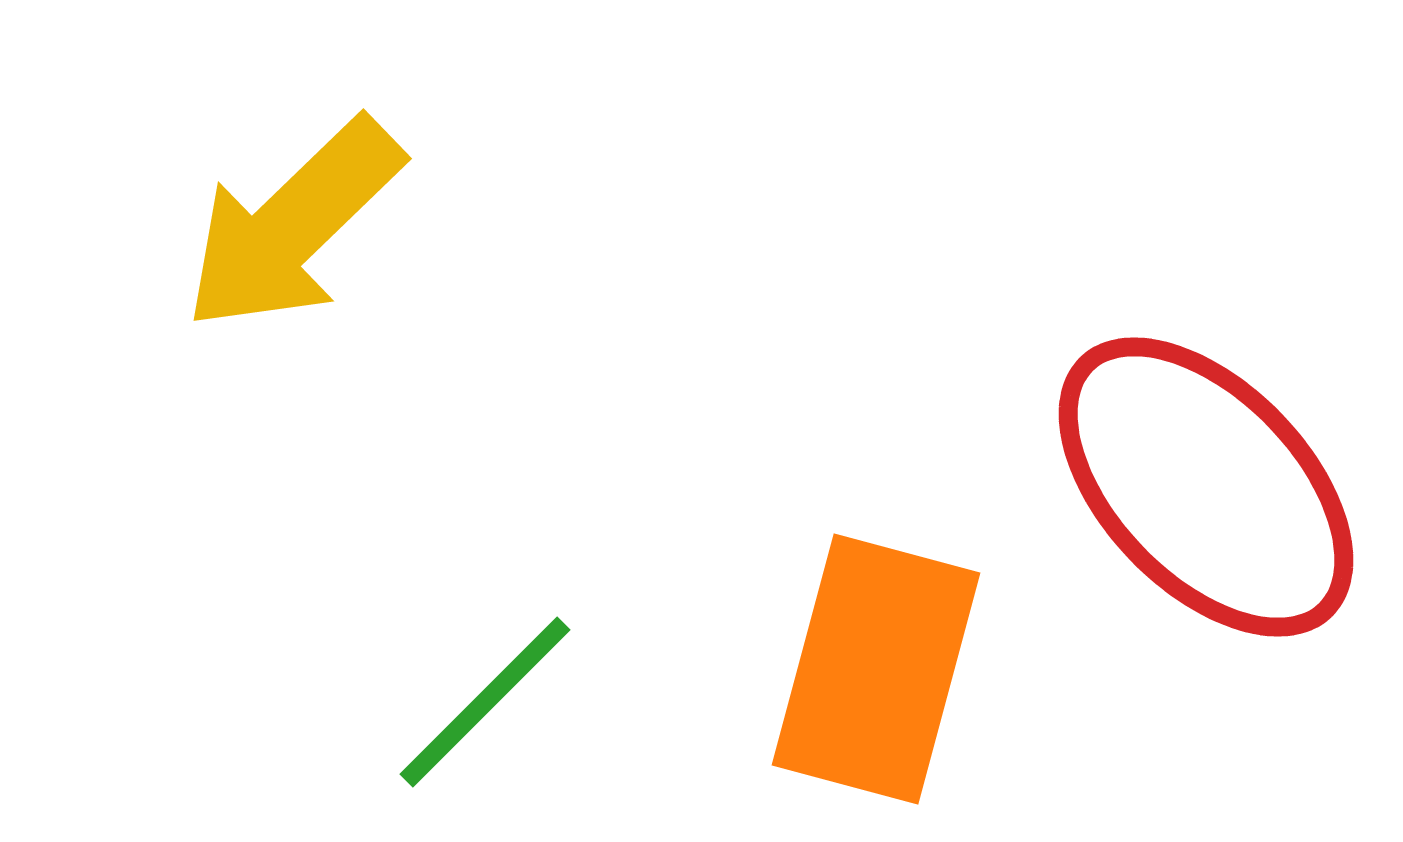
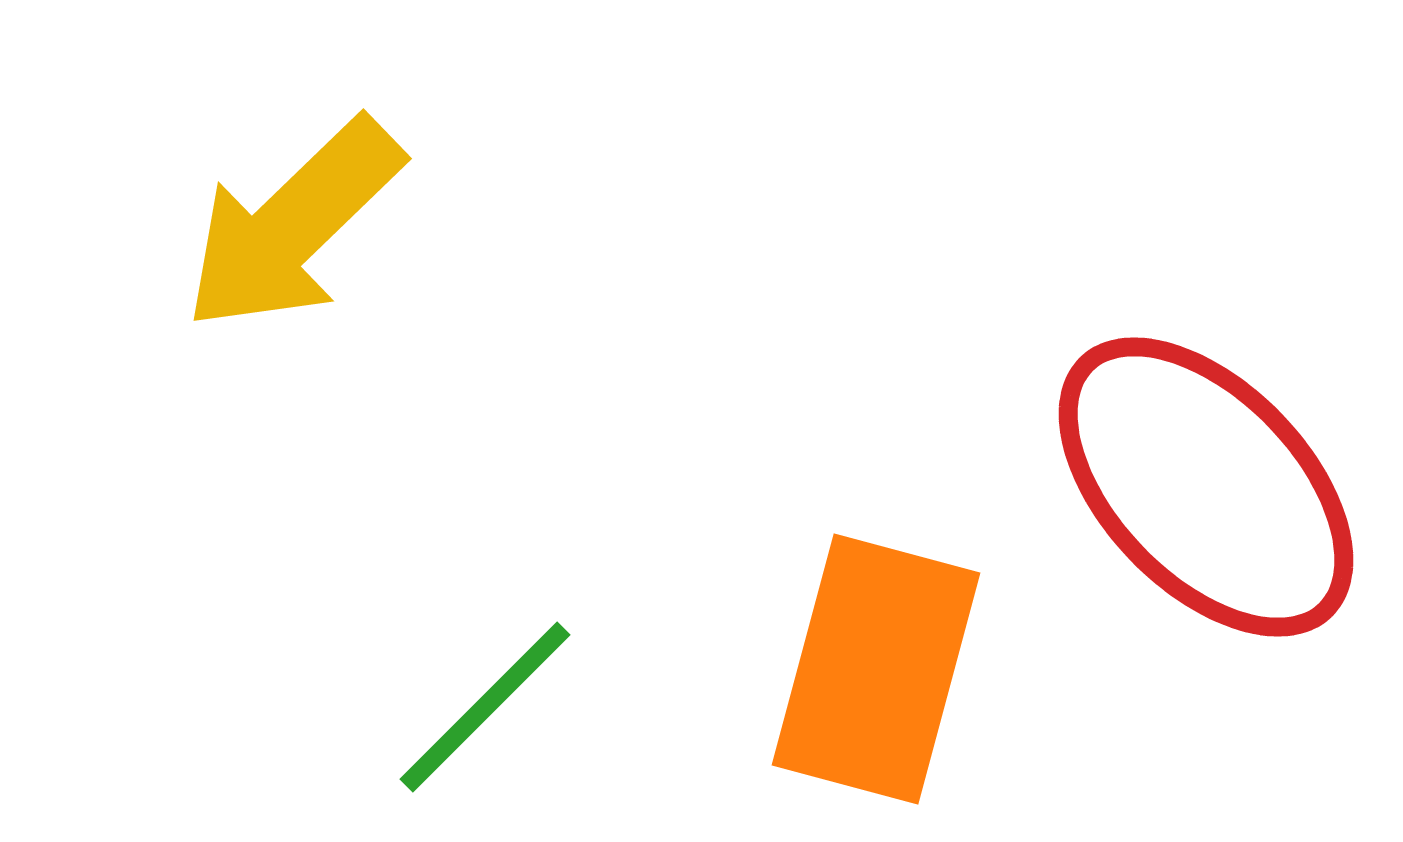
green line: moved 5 px down
